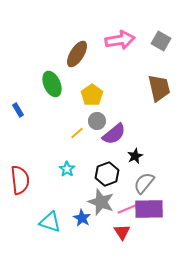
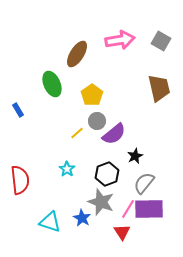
pink line: moved 1 px right; rotated 36 degrees counterclockwise
